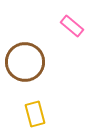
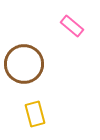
brown circle: moved 1 px left, 2 px down
